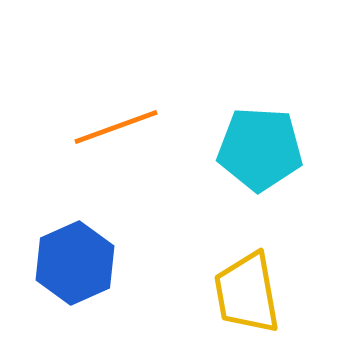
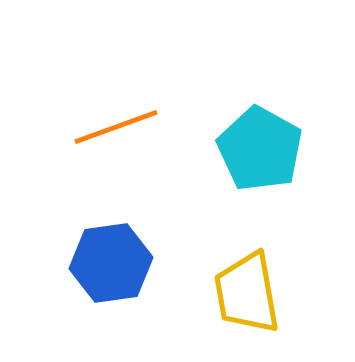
cyan pentagon: rotated 26 degrees clockwise
blue hexagon: moved 36 px right; rotated 16 degrees clockwise
